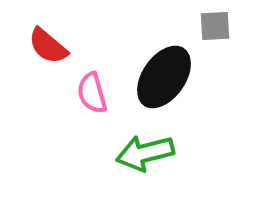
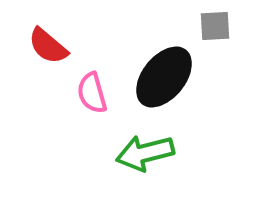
black ellipse: rotated 4 degrees clockwise
